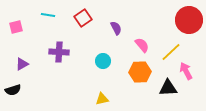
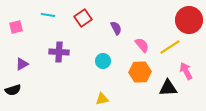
yellow line: moved 1 px left, 5 px up; rotated 10 degrees clockwise
